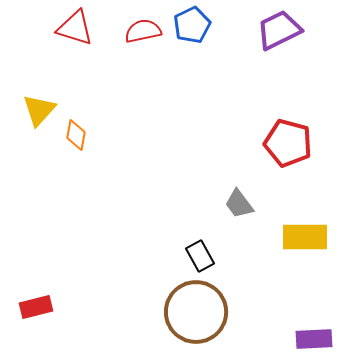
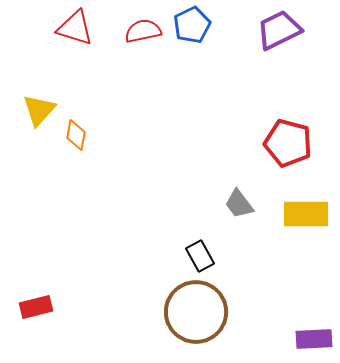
yellow rectangle: moved 1 px right, 23 px up
